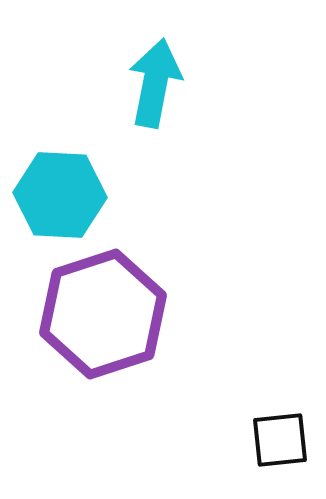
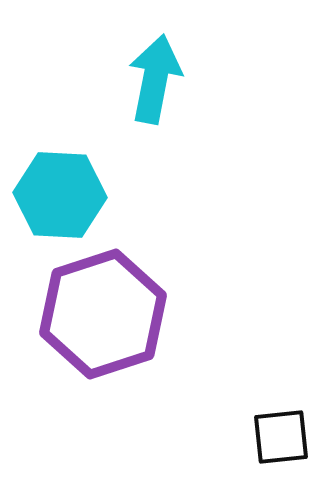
cyan arrow: moved 4 px up
black square: moved 1 px right, 3 px up
